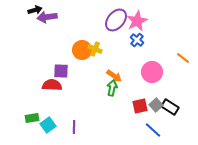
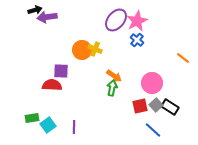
pink circle: moved 11 px down
